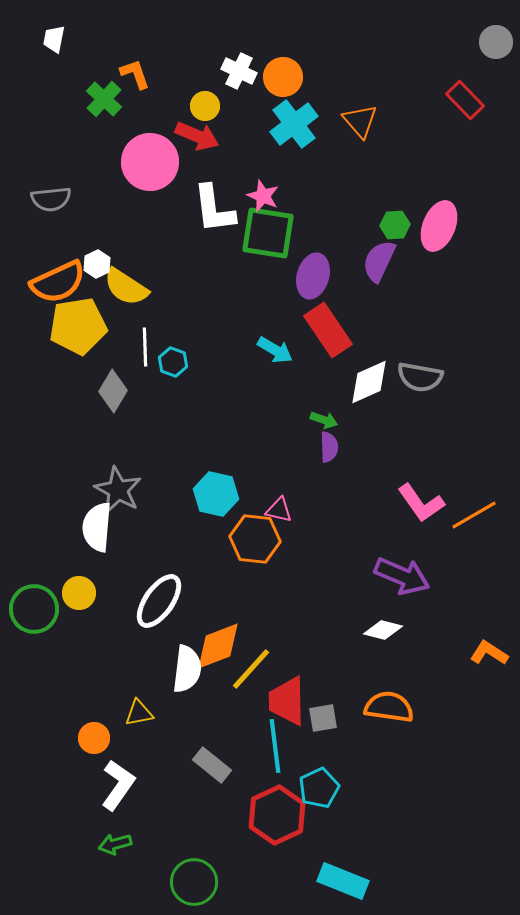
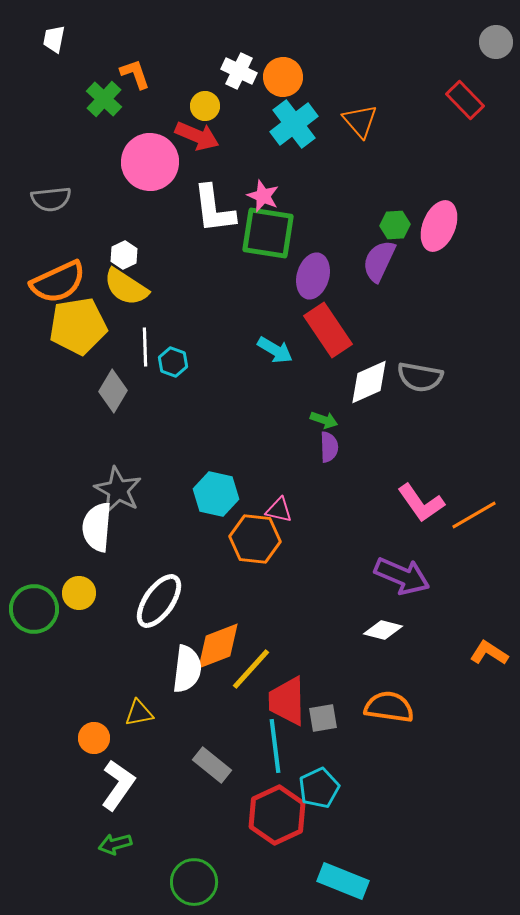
white hexagon at (97, 264): moved 27 px right, 9 px up
